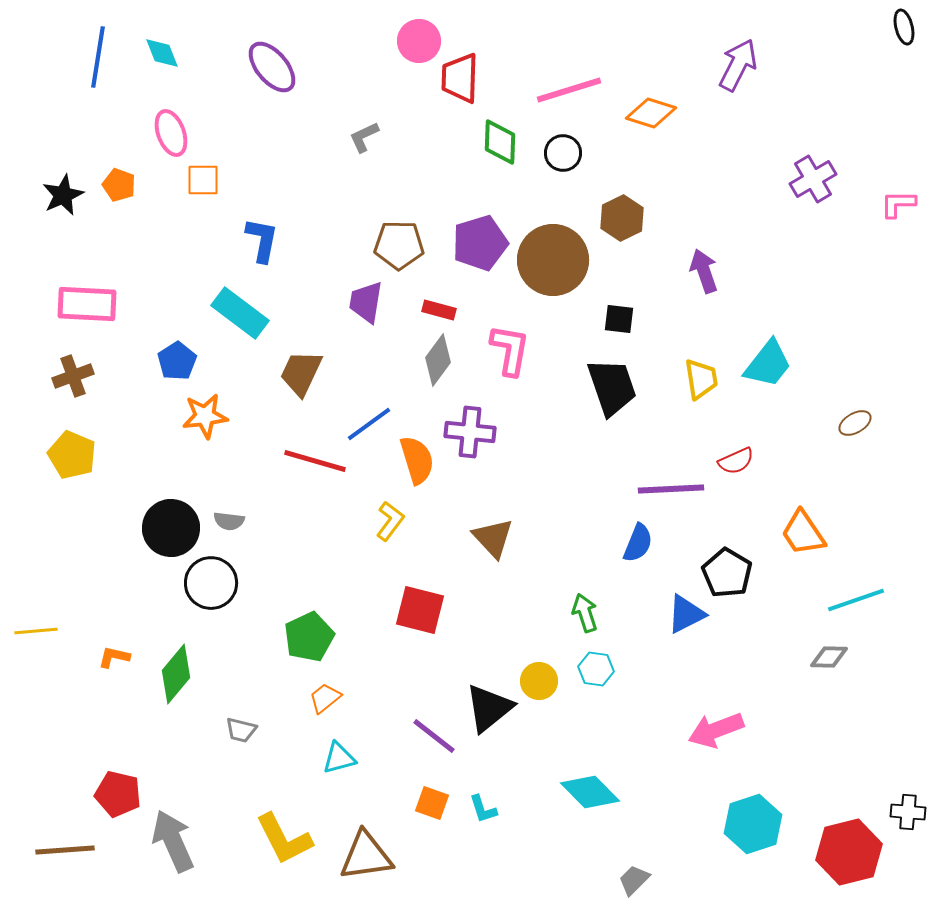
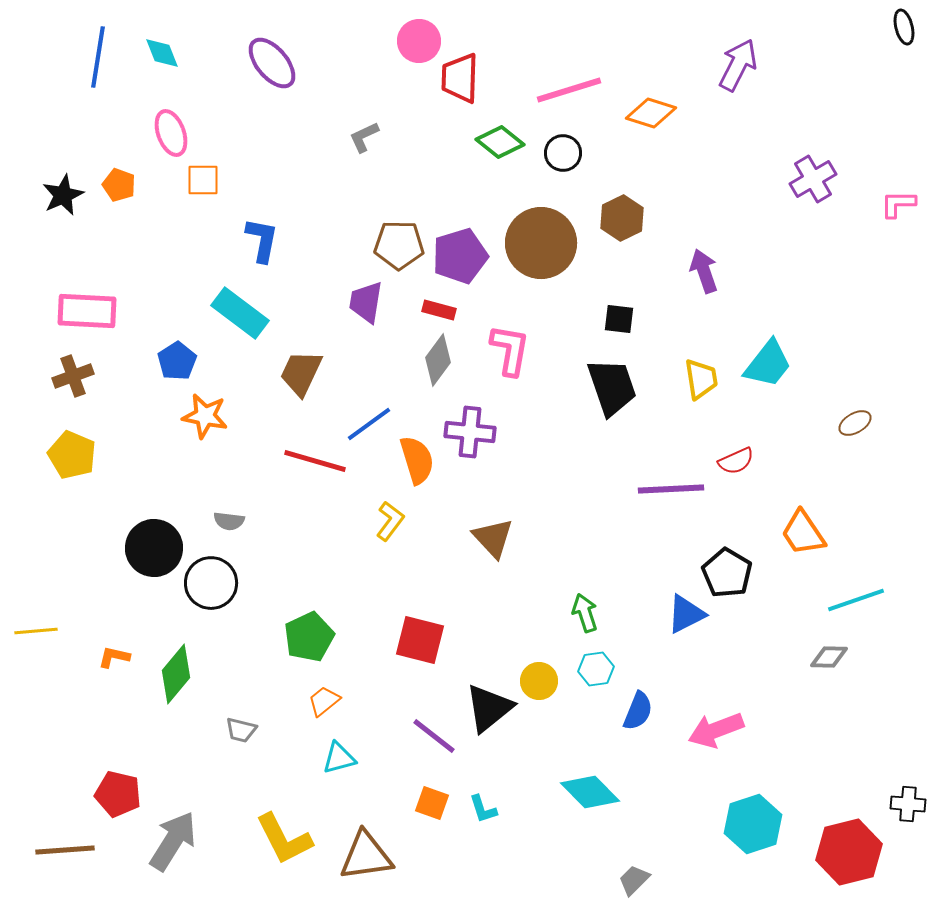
purple ellipse at (272, 67): moved 4 px up
green diamond at (500, 142): rotated 54 degrees counterclockwise
purple pentagon at (480, 243): moved 20 px left, 13 px down
brown circle at (553, 260): moved 12 px left, 17 px up
pink rectangle at (87, 304): moved 7 px down
orange star at (205, 416): rotated 18 degrees clockwise
black circle at (171, 528): moved 17 px left, 20 px down
blue semicircle at (638, 543): moved 168 px down
red square at (420, 610): moved 30 px down
cyan hexagon at (596, 669): rotated 16 degrees counterclockwise
orange trapezoid at (325, 698): moved 1 px left, 3 px down
black cross at (908, 812): moved 8 px up
gray arrow at (173, 841): rotated 56 degrees clockwise
